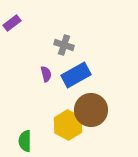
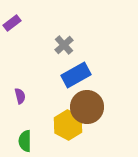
gray cross: rotated 30 degrees clockwise
purple semicircle: moved 26 px left, 22 px down
brown circle: moved 4 px left, 3 px up
